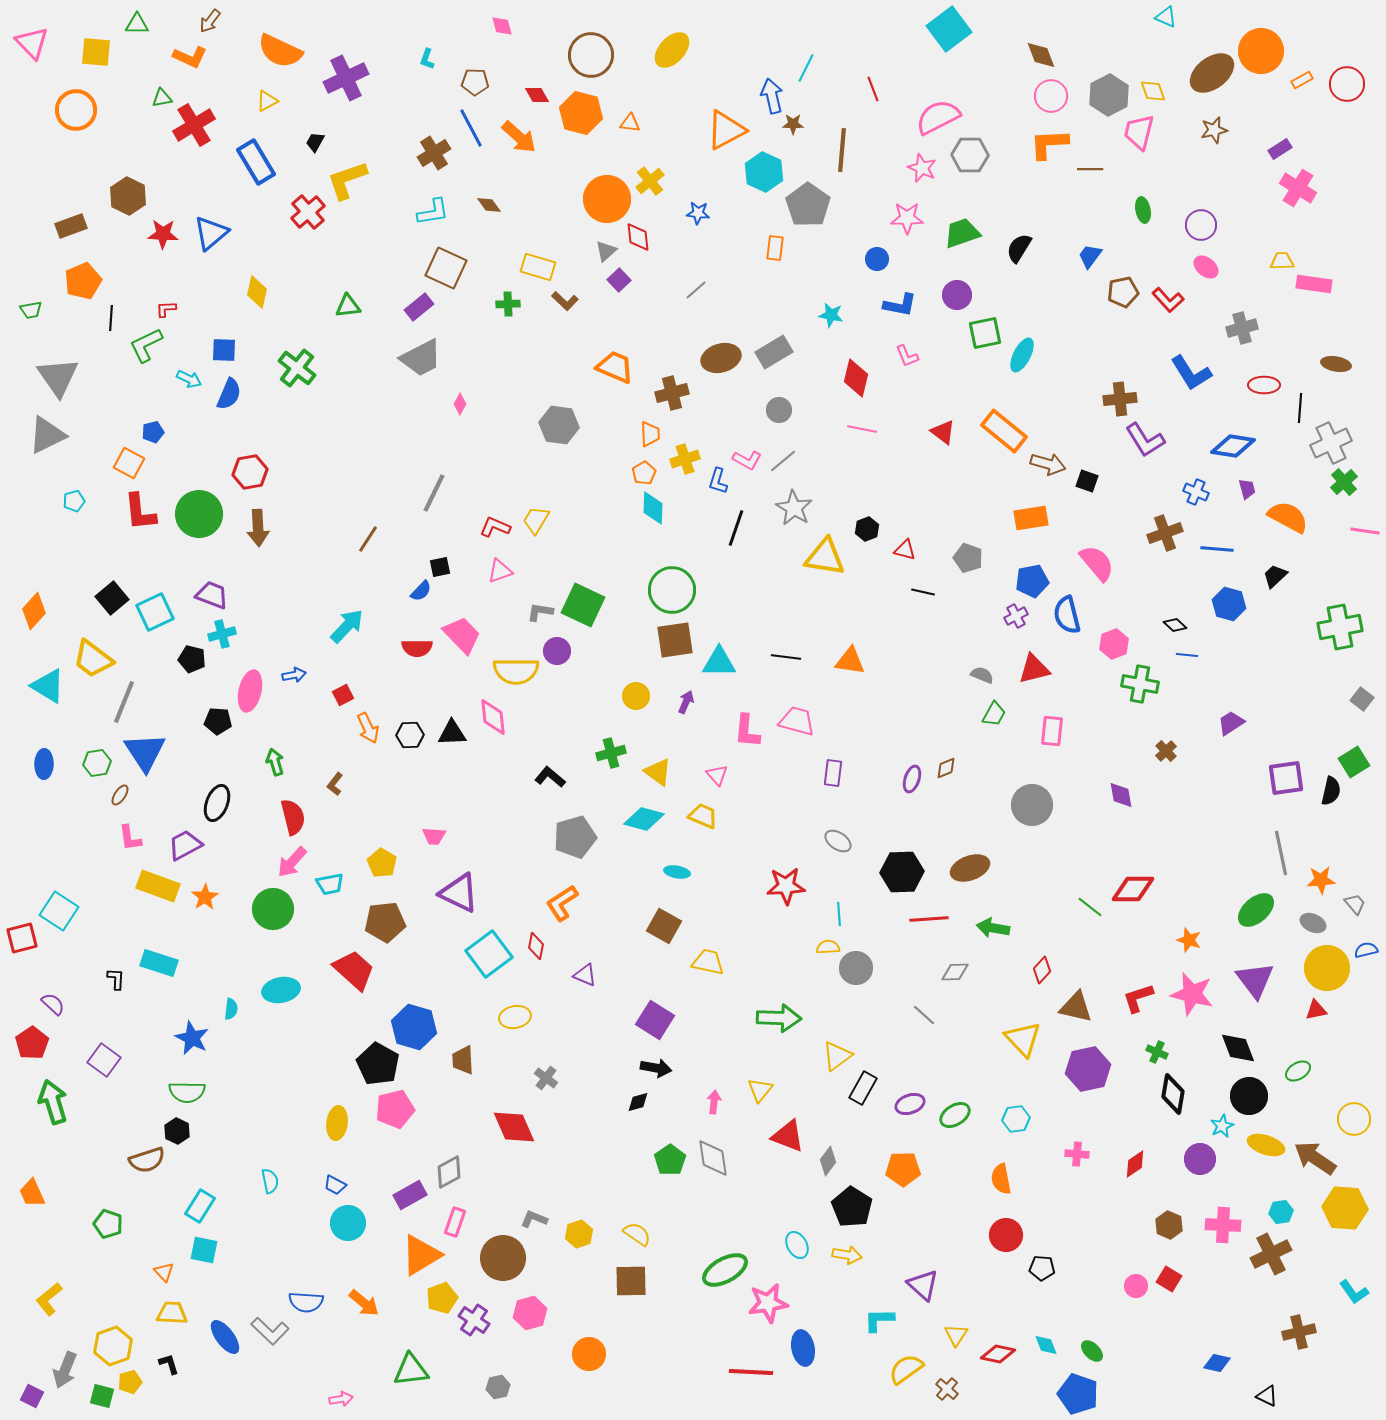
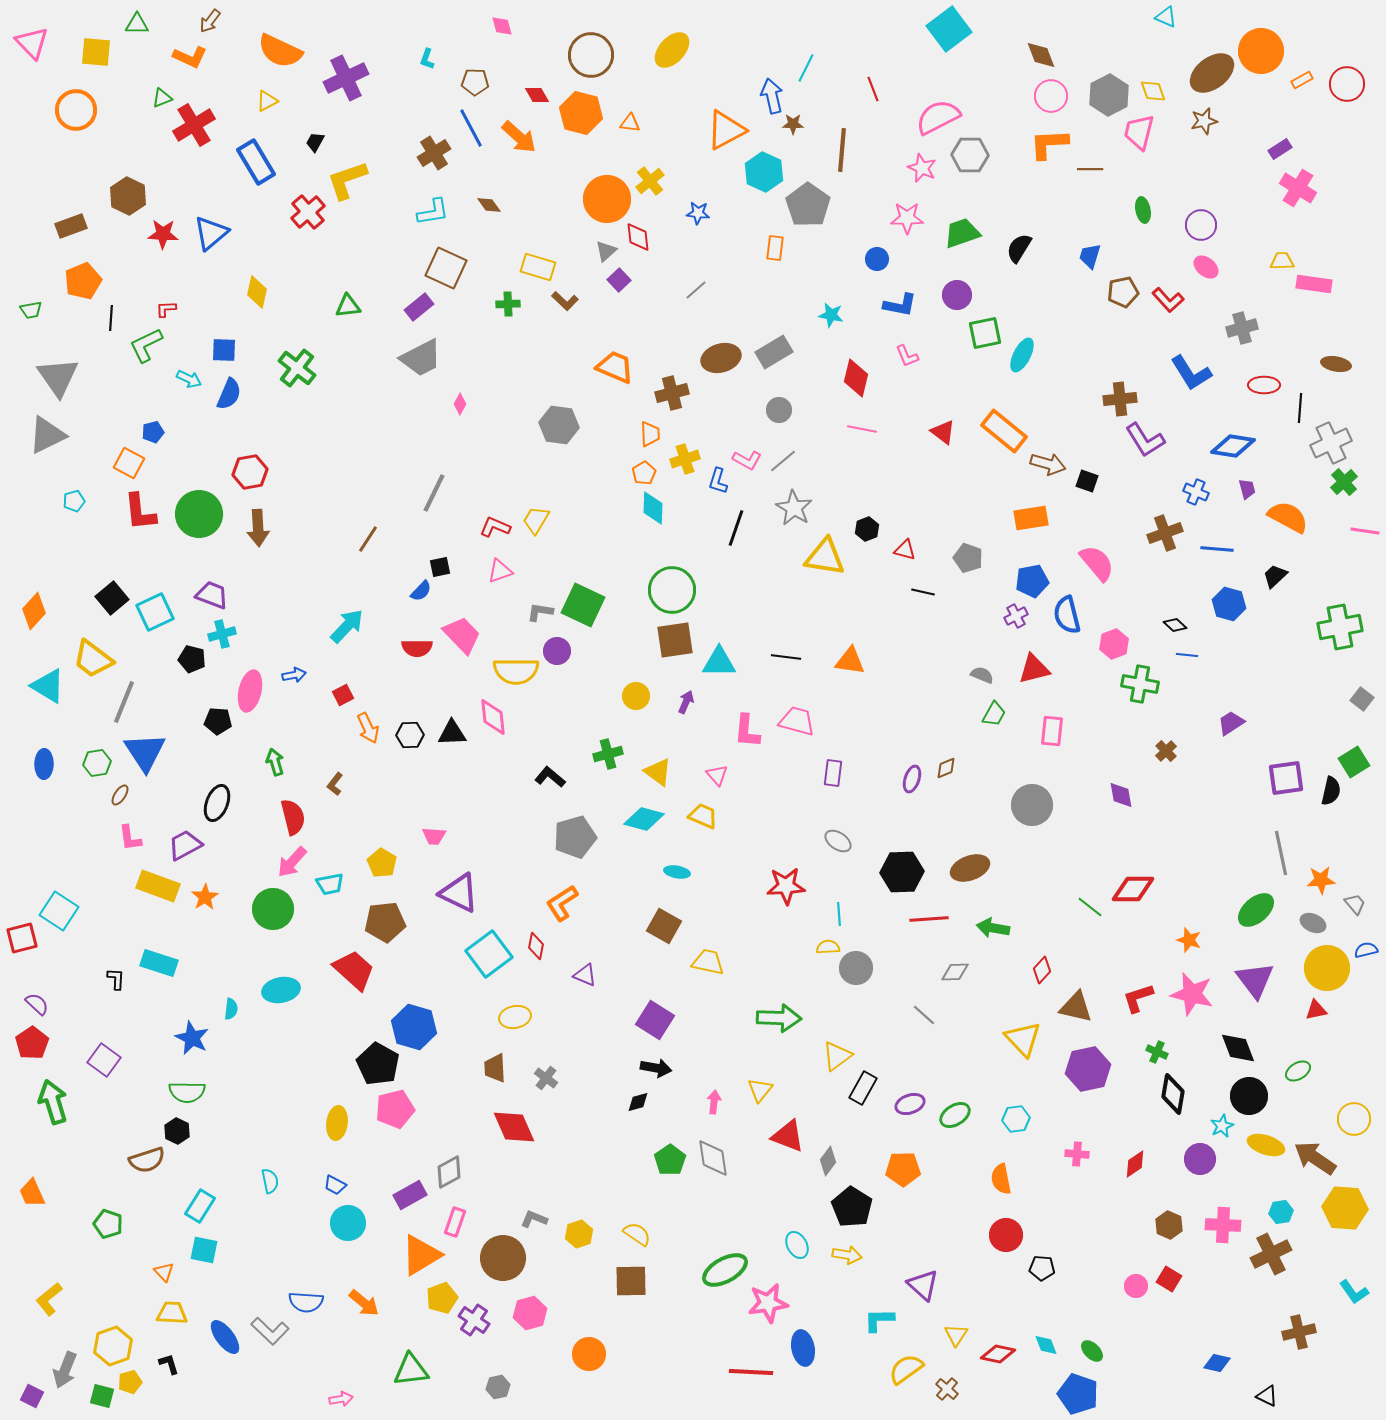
green triangle at (162, 98): rotated 10 degrees counterclockwise
brown star at (1214, 130): moved 10 px left, 9 px up
blue trapezoid at (1090, 256): rotated 20 degrees counterclockwise
green cross at (611, 753): moved 3 px left, 1 px down
purple semicircle at (53, 1004): moved 16 px left
brown trapezoid at (463, 1060): moved 32 px right, 8 px down
